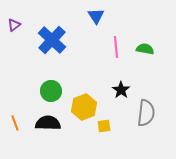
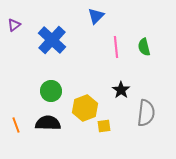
blue triangle: rotated 18 degrees clockwise
green semicircle: moved 1 px left, 2 px up; rotated 114 degrees counterclockwise
yellow hexagon: moved 1 px right, 1 px down
orange line: moved 1 px right, 2 px down
